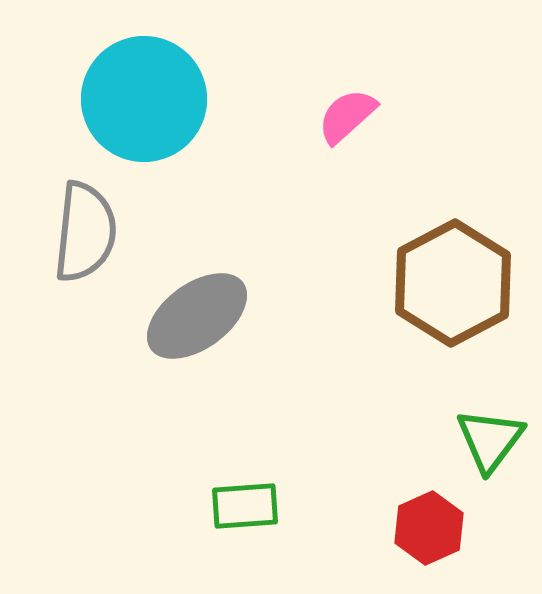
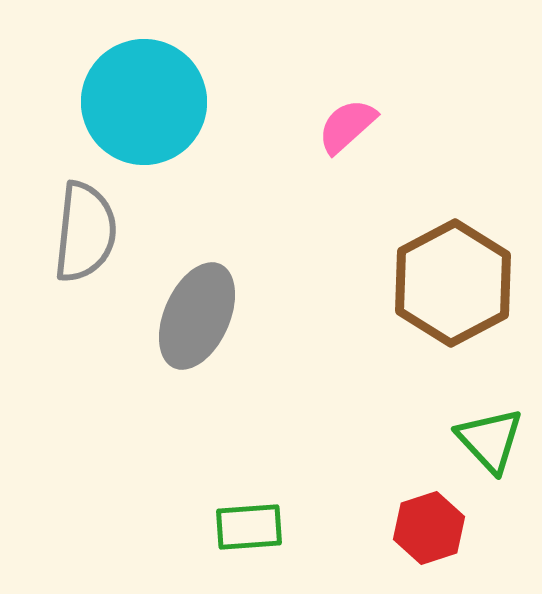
cyan circle: moved 3 px down
pink semicircle: moved 10 px down
gray ellipse: rotated 30 degrees counterclockwise
green triangle: rotated 20 degrees counterclockwise
green rectangle: moved 4 px right, 21 px down
red hexagon: rotated 6 degrees clockwise
